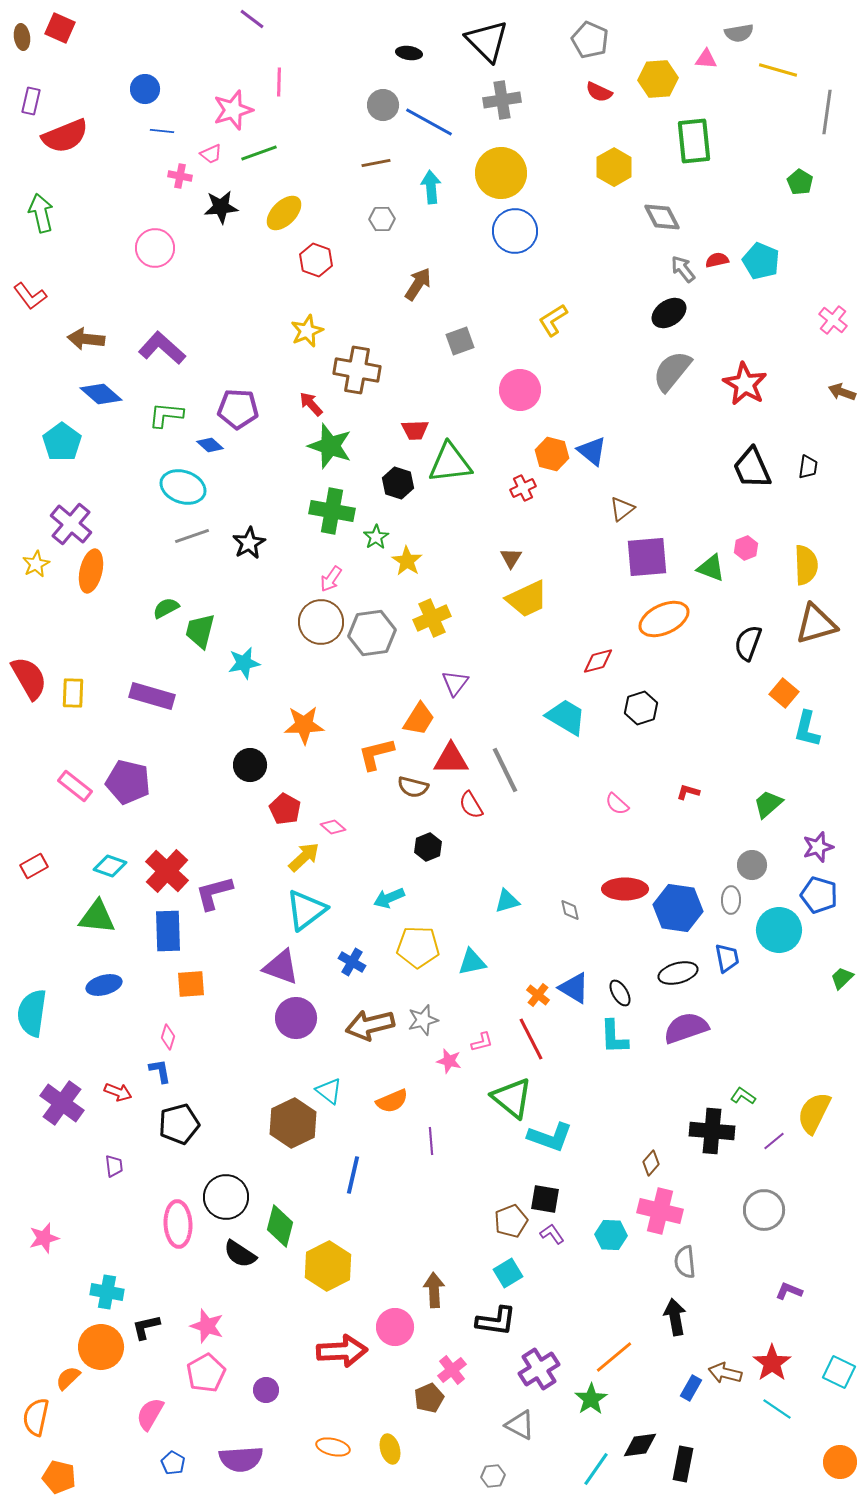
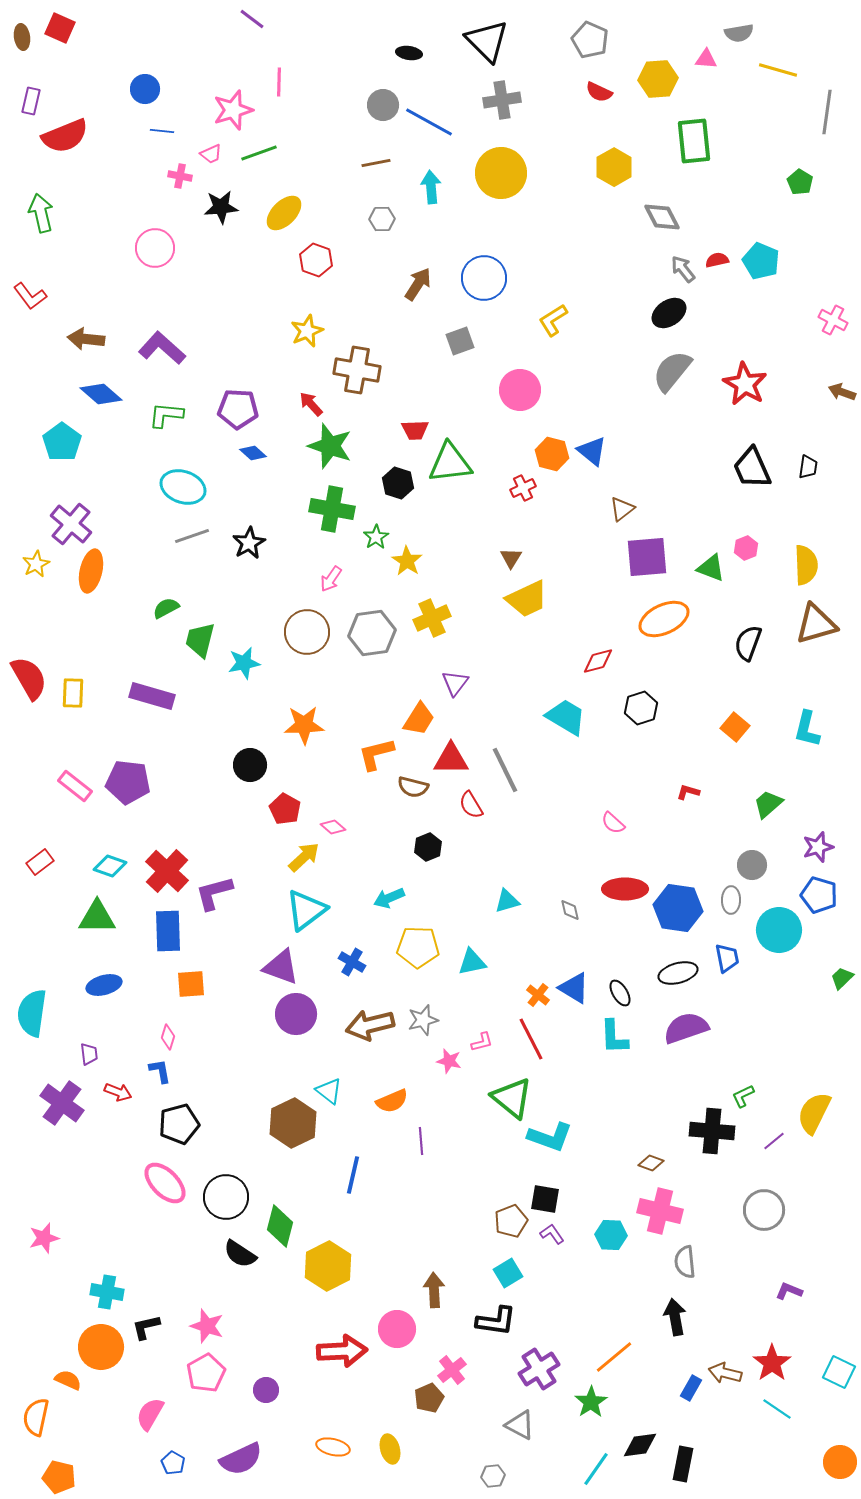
blue circle at (515, 231): moved 31 px left, 47 px down
pink cross at (833, 320): rotated 12 degrees counterclockwise
blue diamond at (210, 445): moved 43 px right, 8 px down
green cross at (332, 511): moved 2 px up
brown circle at (321, 622): moved 14 px left, 10 px down
green trapezoid at (200, 631): moved 9 px down
orange square at (784, 693): moved 49 px left, 34 px down
purple pentagon at (128, 782): rotated 6 degrees counterclockwise
pink semicircle at (617, 804): moved 4 px left, 19 px down
red rectangle at (34, 866): moved 6 px right, 4 px up; rotated 8 degrees counterclockwise
green triangle at (97, 917): rotated 6 degrees counterclockwise
purple circle at (296, 1018): moved 4 px up
green L-shape at (743, 1096): rotated 60 degrees counterclockwise
purple line at (431, 1141): moved 10 px left
brown diamond at (651, 1163): rotated 70 degrees clockwise
purple trapezoid at (114, 1166): moved 25 px left, 112 px up
pink ellipse at (178, 1224): moved 13 px left, 41 px up; rotated 42 degrees counterclockwise
pink circle at (395, 1327): moved 2 px right, 2 px down
orange semicircle at (68, 1378): moved 2 px down; rotated 68 degrees clockwise
green star at (591, 1399): moved 3 px down
purple semicircle at (241, 1459): rotated 21 degrees counterclockwise
